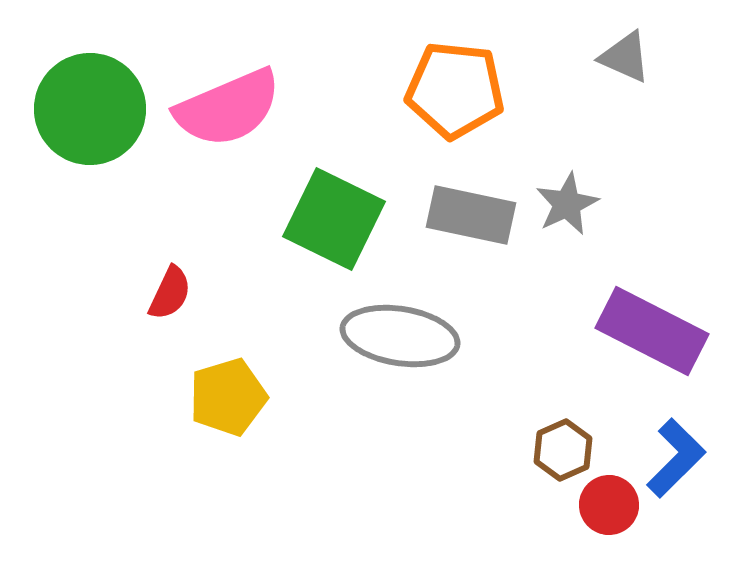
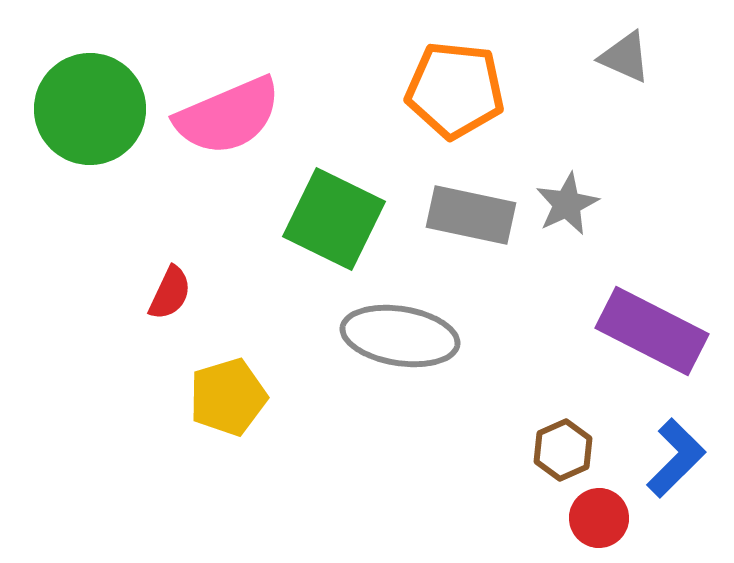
pink semicircle: moved 8 px down
red circle: moved 10 px left, 13 px down
